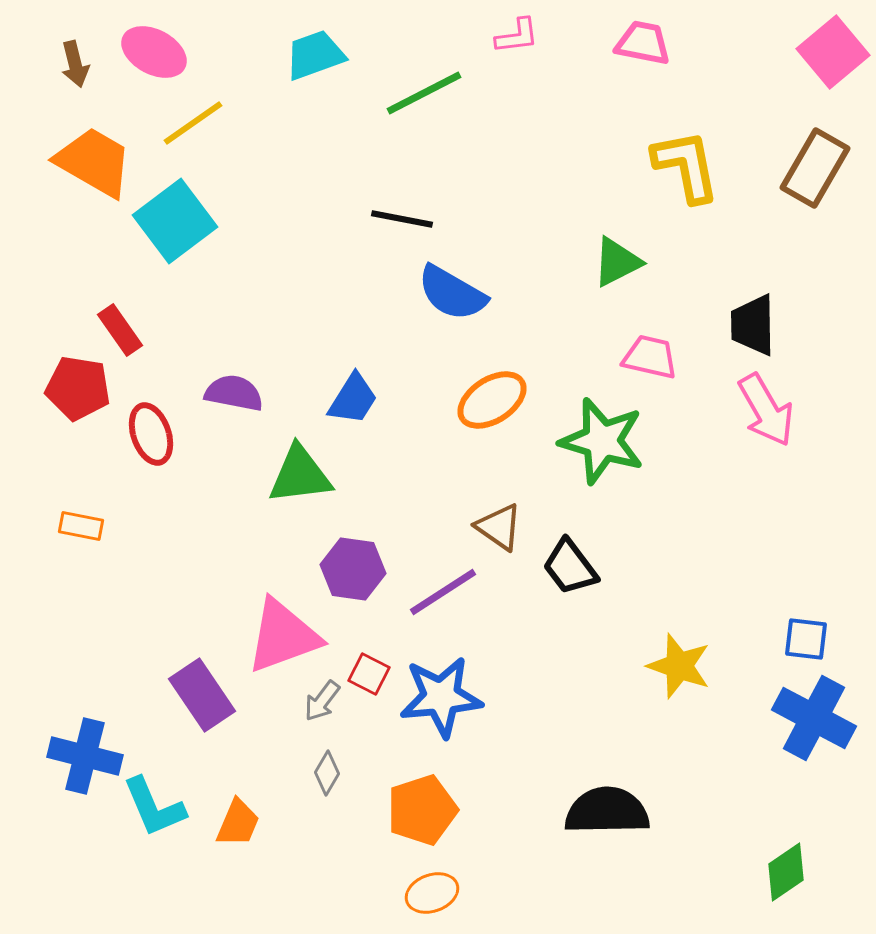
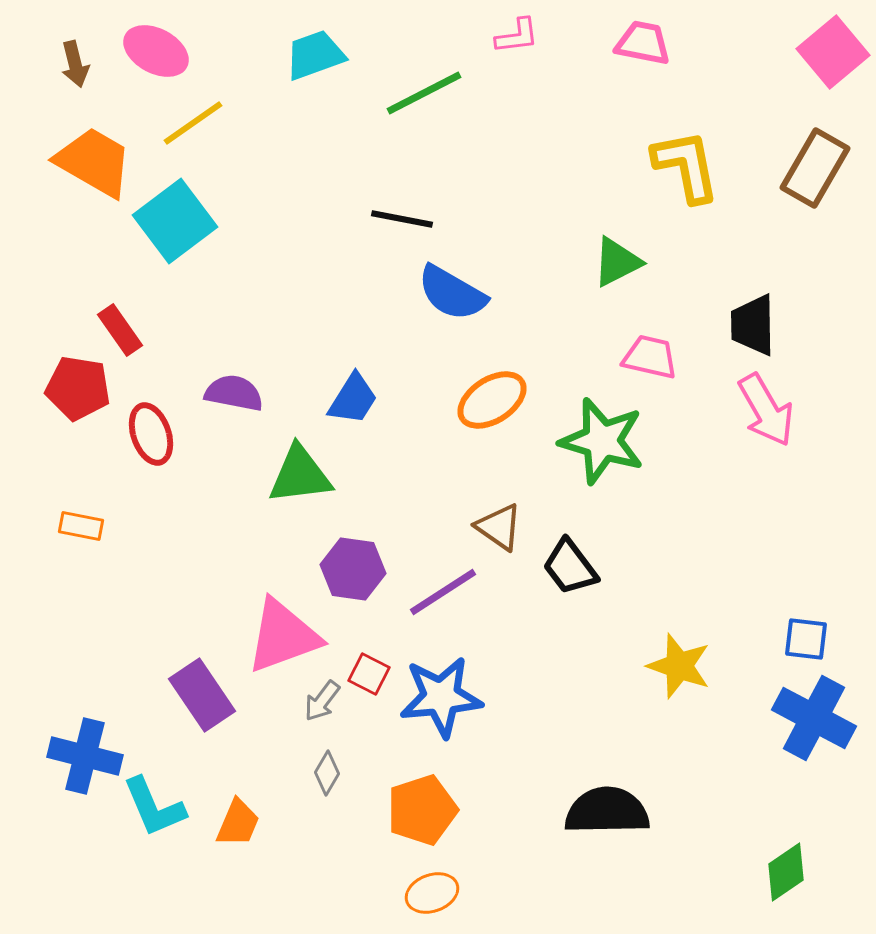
pink ellipse at (154, 52): moved 2 px right, 1 px up
